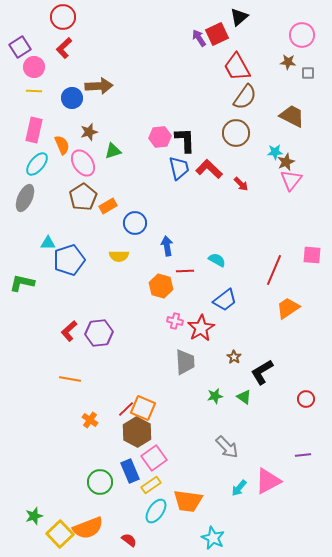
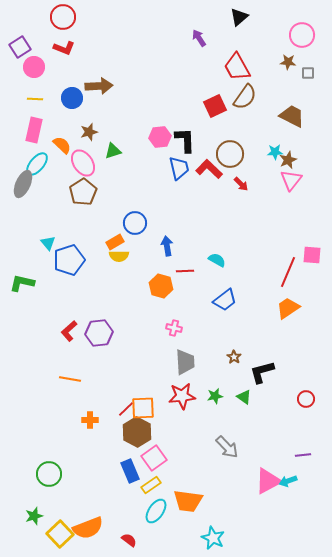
red square at (217, 34): moved 2 px left, 72 px down
red L-shape at (64, 48): rotated 115 degrees counterclockwise
yellow line at (34, 91): moved 1 px right, 8 px down
brown circle at (236, 133): moved 6 px left, 21 px down
orange semicircle at (62, 145): rotated 24 degrees counterclockwise
brown star at (286, 162): moved 2 px right, 2 px up
brown pentagon at (83, 197): moved 5 px up
gray ellipse at (25, 198): moved 2 px left, 14 px up
orange rectangle at (108, 206): moved 7 px right, 36 px down
cyan triangle at (48, 243): rotated 49 degrees clockwise
red line at (274, 270): moved 14 px right, 2 px down
pink cross at (175, 321): moved 1 px left, 7 px down
red star at (201, 328): moved 19 px left, 68 px down; rotated 24 degrees clockwise
black L-shape at (262, 372): rotated 16 degrees clockwise
orange square at (143, 408): rotated 25 degrees counterclockwise
orange cross at (90, 420): rotated 35 degrees counterclockwise
green circle at (100, 482): moved 51 px left, 8 px up
cyan arrow at (239, 488): moved 49 px right, 7 px up; rotated 30 degrees clockwise
